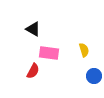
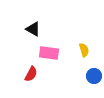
red semicircle: moved 2 px left, 3 px down
